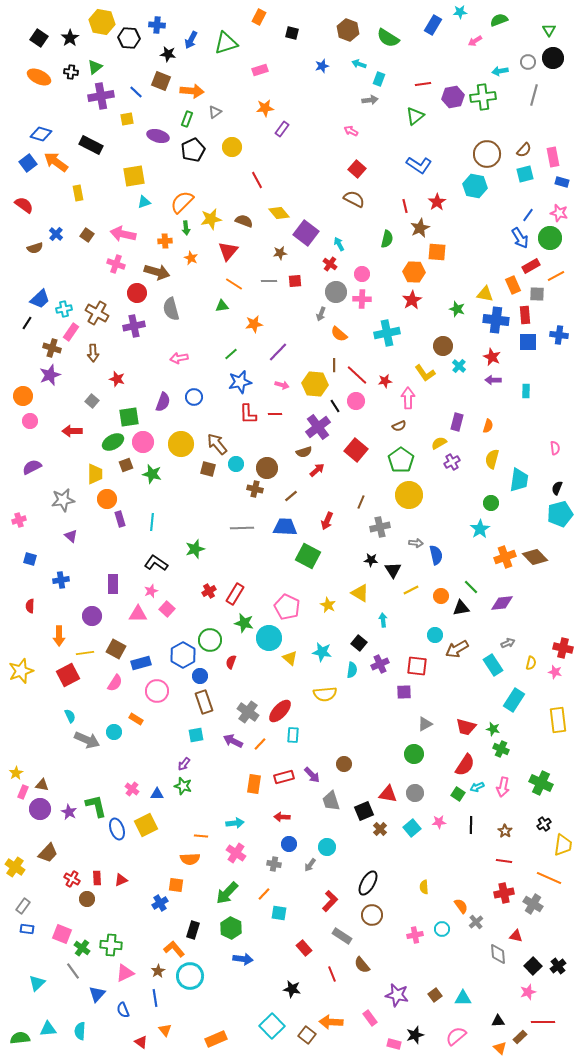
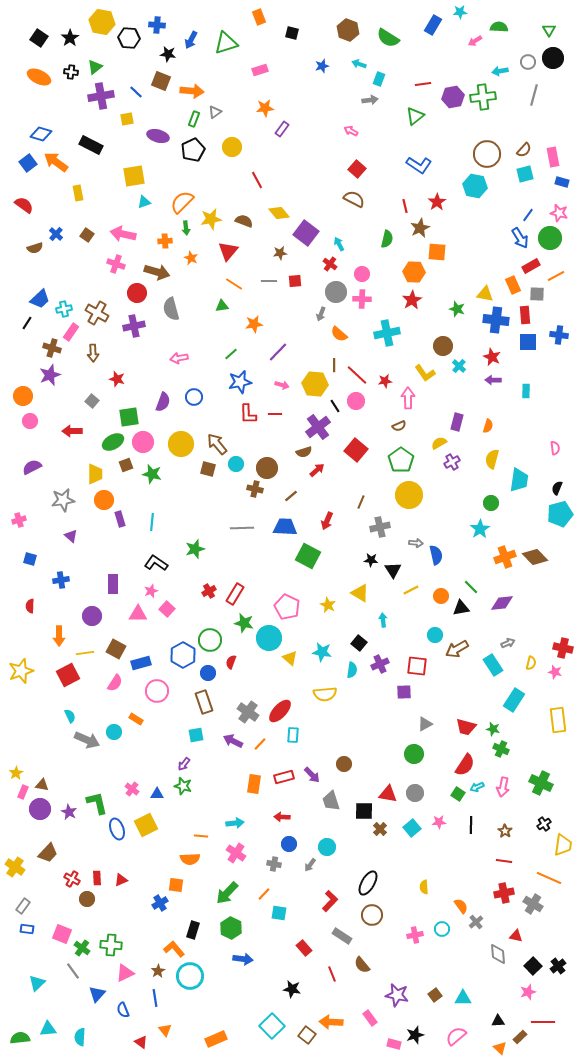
orange rectangle at (259, 17): rotated 49 degrees counterclockwise
green semicircle at (499, 20): moved 7 px down; rotated 24 degrees clockwise
green rectangle at (187, 119): moved 7 px right
orange circle at (107, 499): moved 3 px left, 1 px down
blue circle at (200, 676): moved 8 px right, 3 px up
green L-shape at (96, 806): moved 1 px right, 3 px up
black square at (364, 811): rotated 24 degrees clockwise
cyan semicircle at (80, 1031): moved 6 px down
